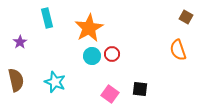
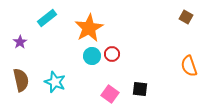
cyan rectangle: rotated 66 degrees clockwise
orange semicircle: moved 11 px right, 16 px down
brown semicircle: moved 5 px right
